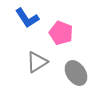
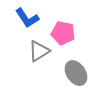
pink pentagon: moved 2 px right; rotated 10 degrees counterclockwise
gray triangle: moved 2 px right, 11 px up
